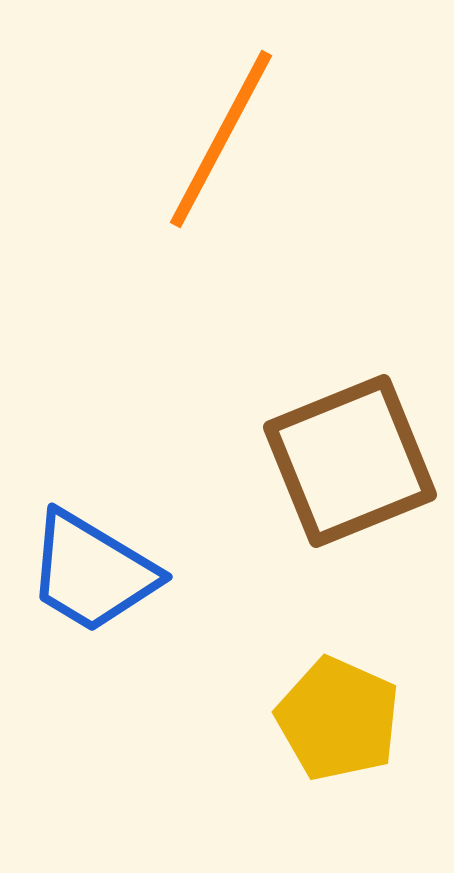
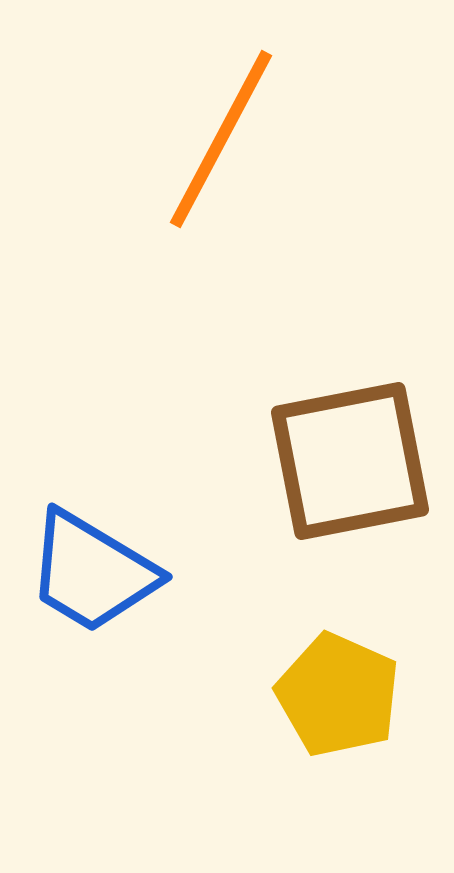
brown square: rotated 11 degrees clockwise
yellow pentagon: moved 24 px up
